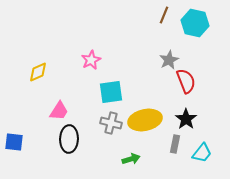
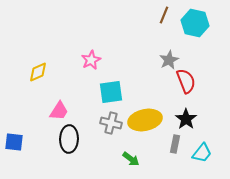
green arrow: rotated 54 degrees clockwise
